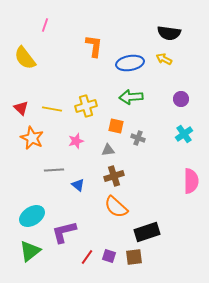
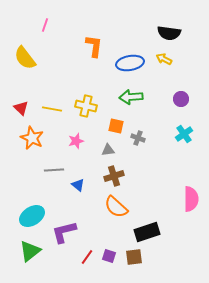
yellow cross: rotated 30 degrees clockwise
pink semicircle: moved 18 px down
